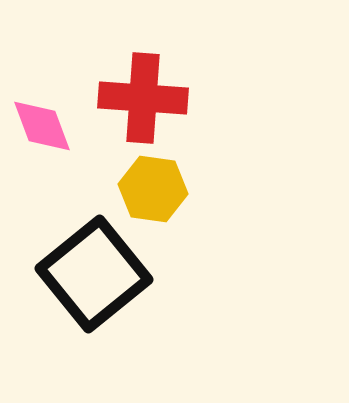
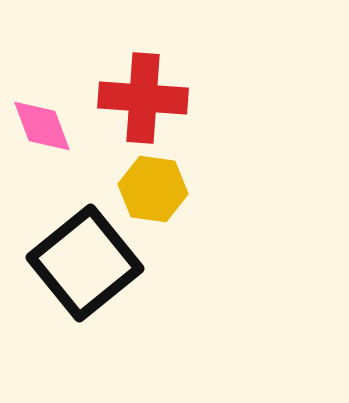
black square: moved 9 px left, 11 px up
